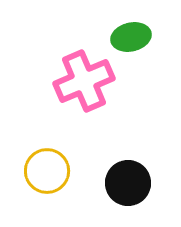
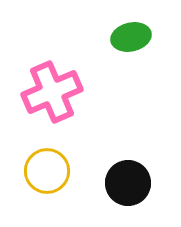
pink cross: moved 32 px left, 11 px down
